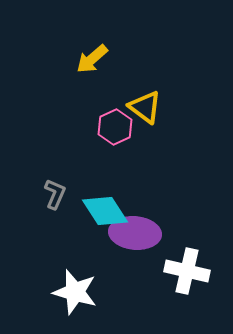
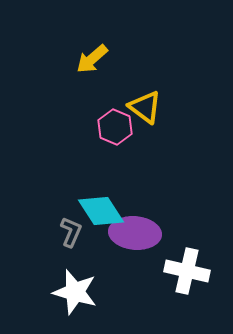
pink hexagon: rotated 12 degrees counterclockwise
gray L-shape: moved 16 px right, 38 px down
cyan diamond: moved 4 px left
